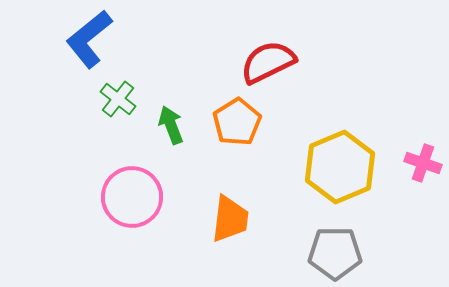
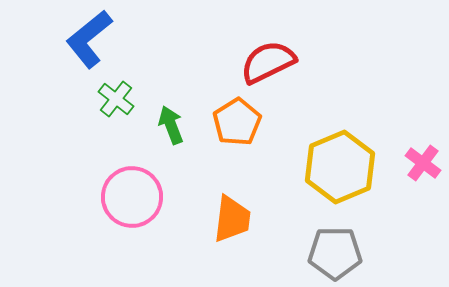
green cross: moved 2 px left
pink cross: rotated 18 degrees clockwise
orange trapezoid: moved 2 px right
